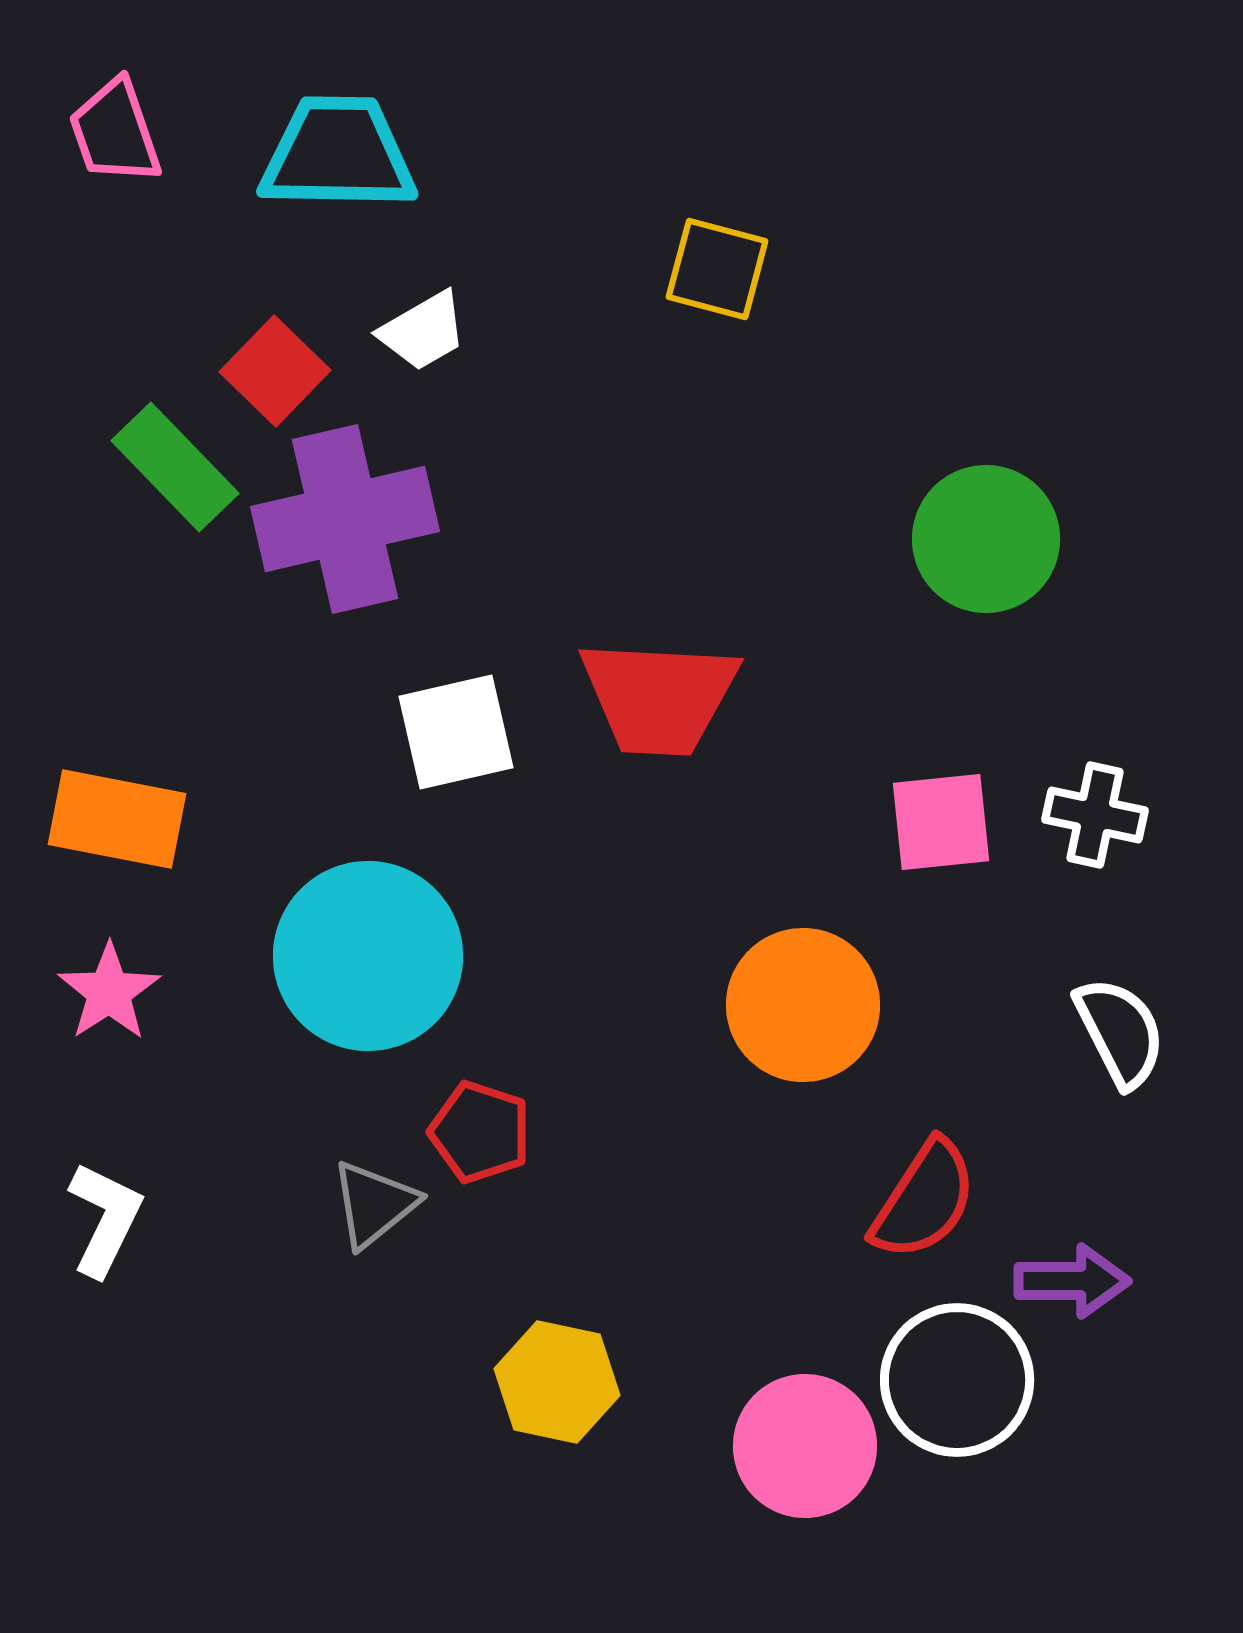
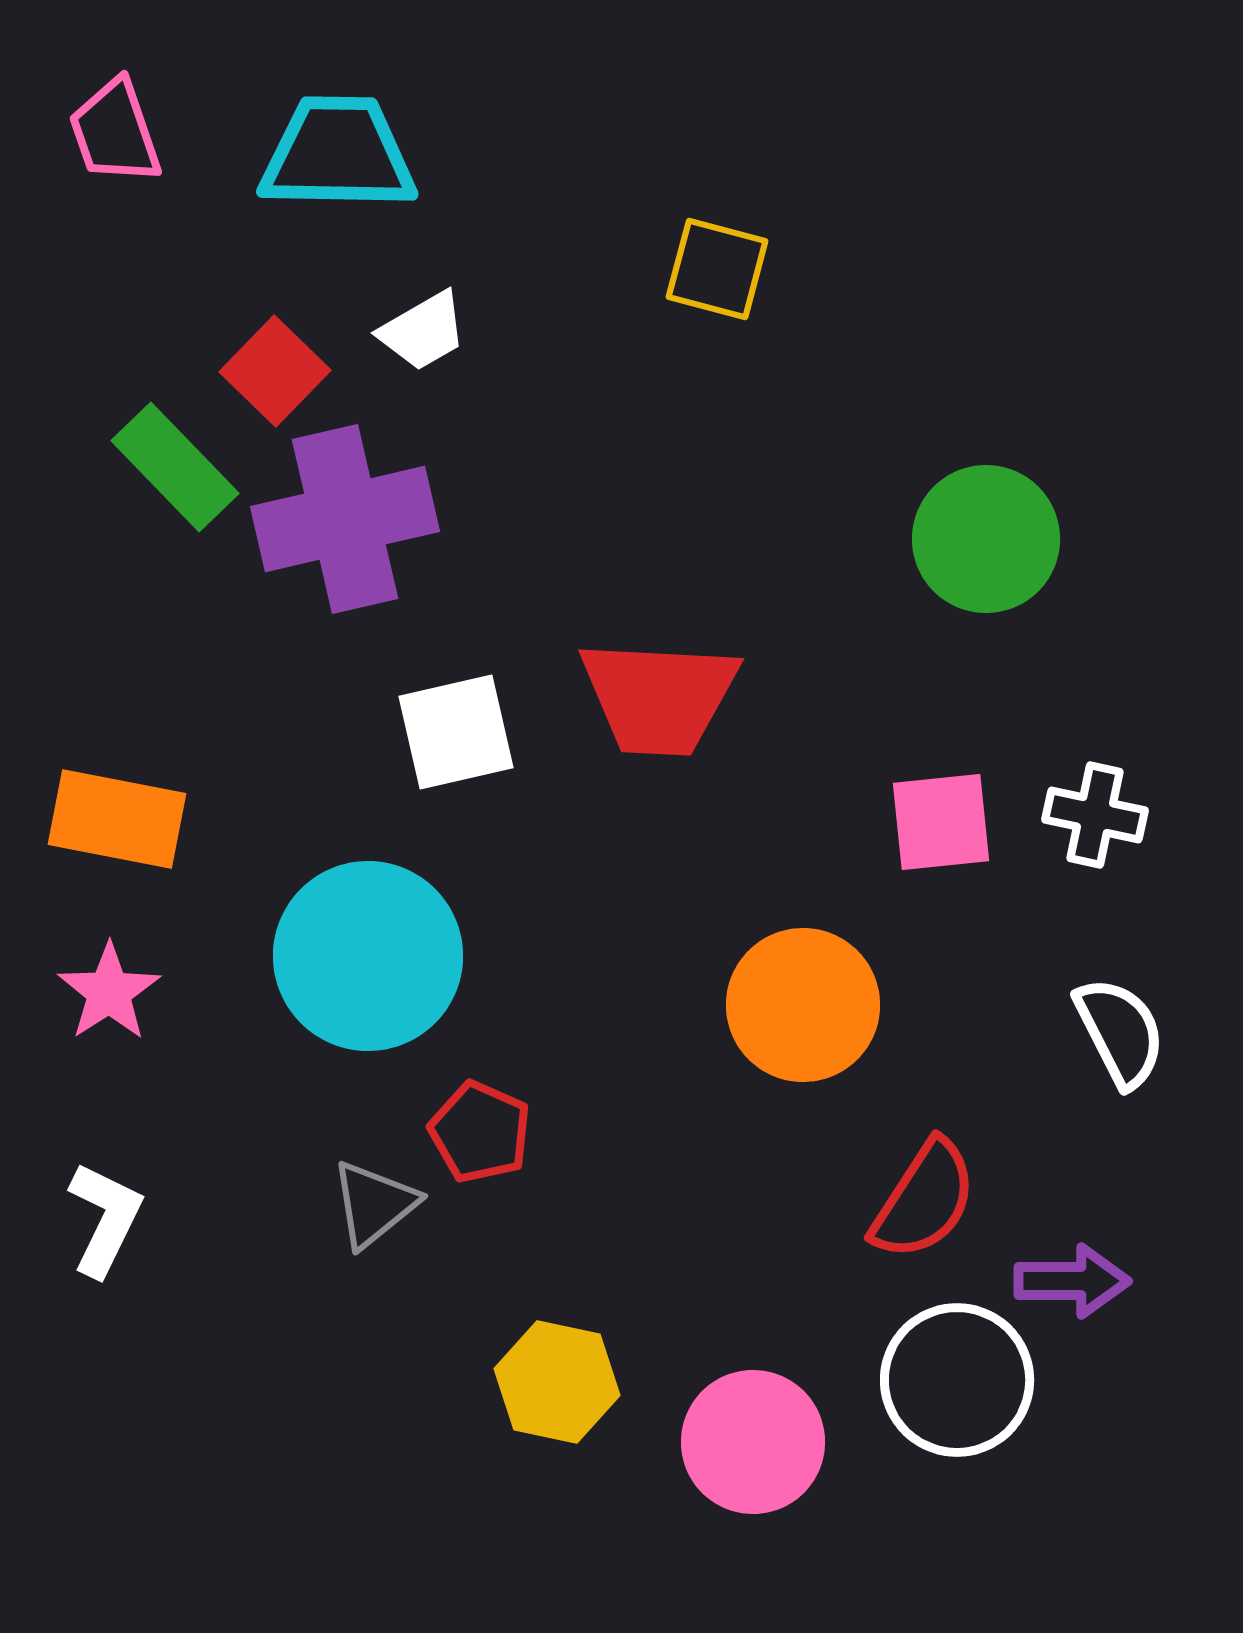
red pentagon: rotated 6 degrees clockwise
pink circle: moved 52 px left, 4 px up
